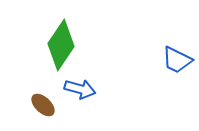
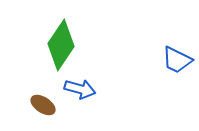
brown ellipse: rotated 10 degrees counterclockwise
